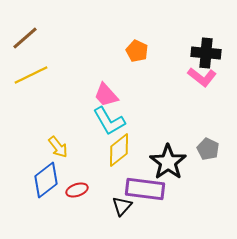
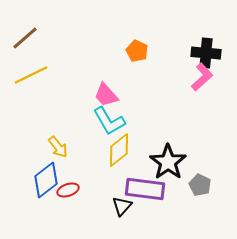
pink L-shape: rotated 80 degrees counterclockwise
gray pentagon: moved 8 px left, 36 px down
red ellipse: moved 9 px left
